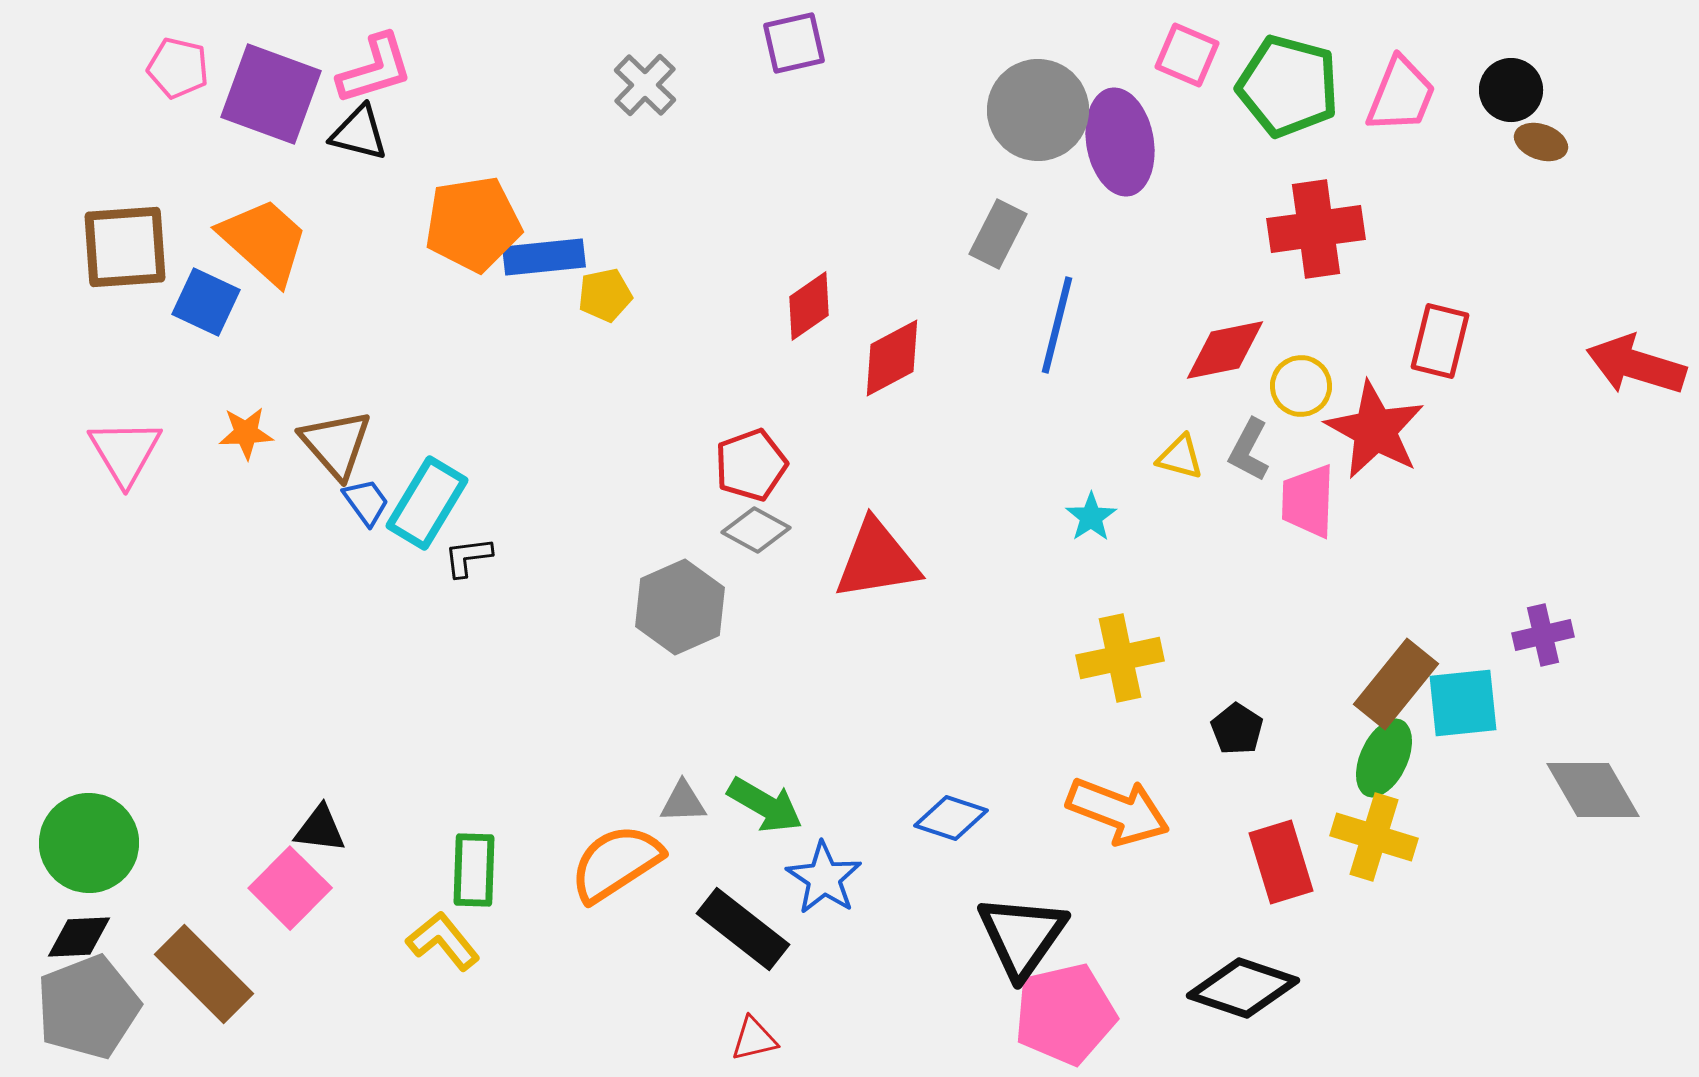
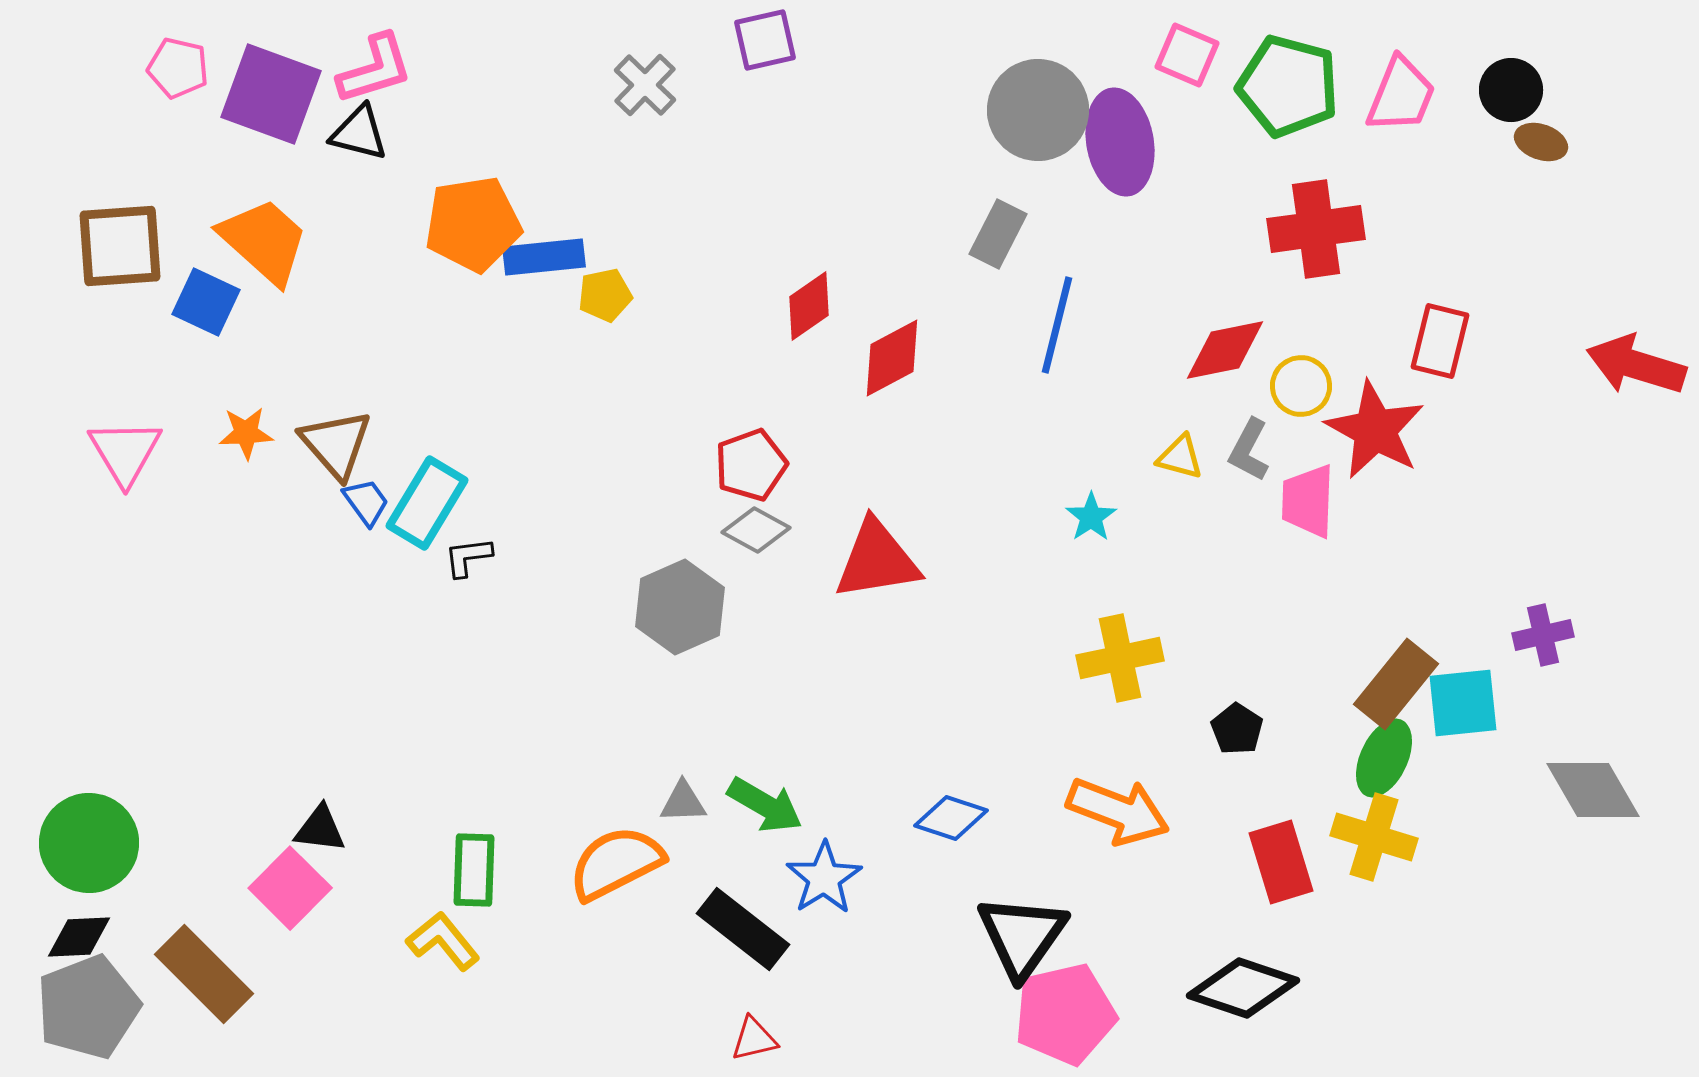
purple square at (794, 43): moved 29 px left, 3 px up
brown square at (125, 247): moved 5 px left, 1 px up
orange semicircle at (616, 863): rotated 6 degrees clockwise
blue star at (824, 878): rotated 6 degrees clockwise
